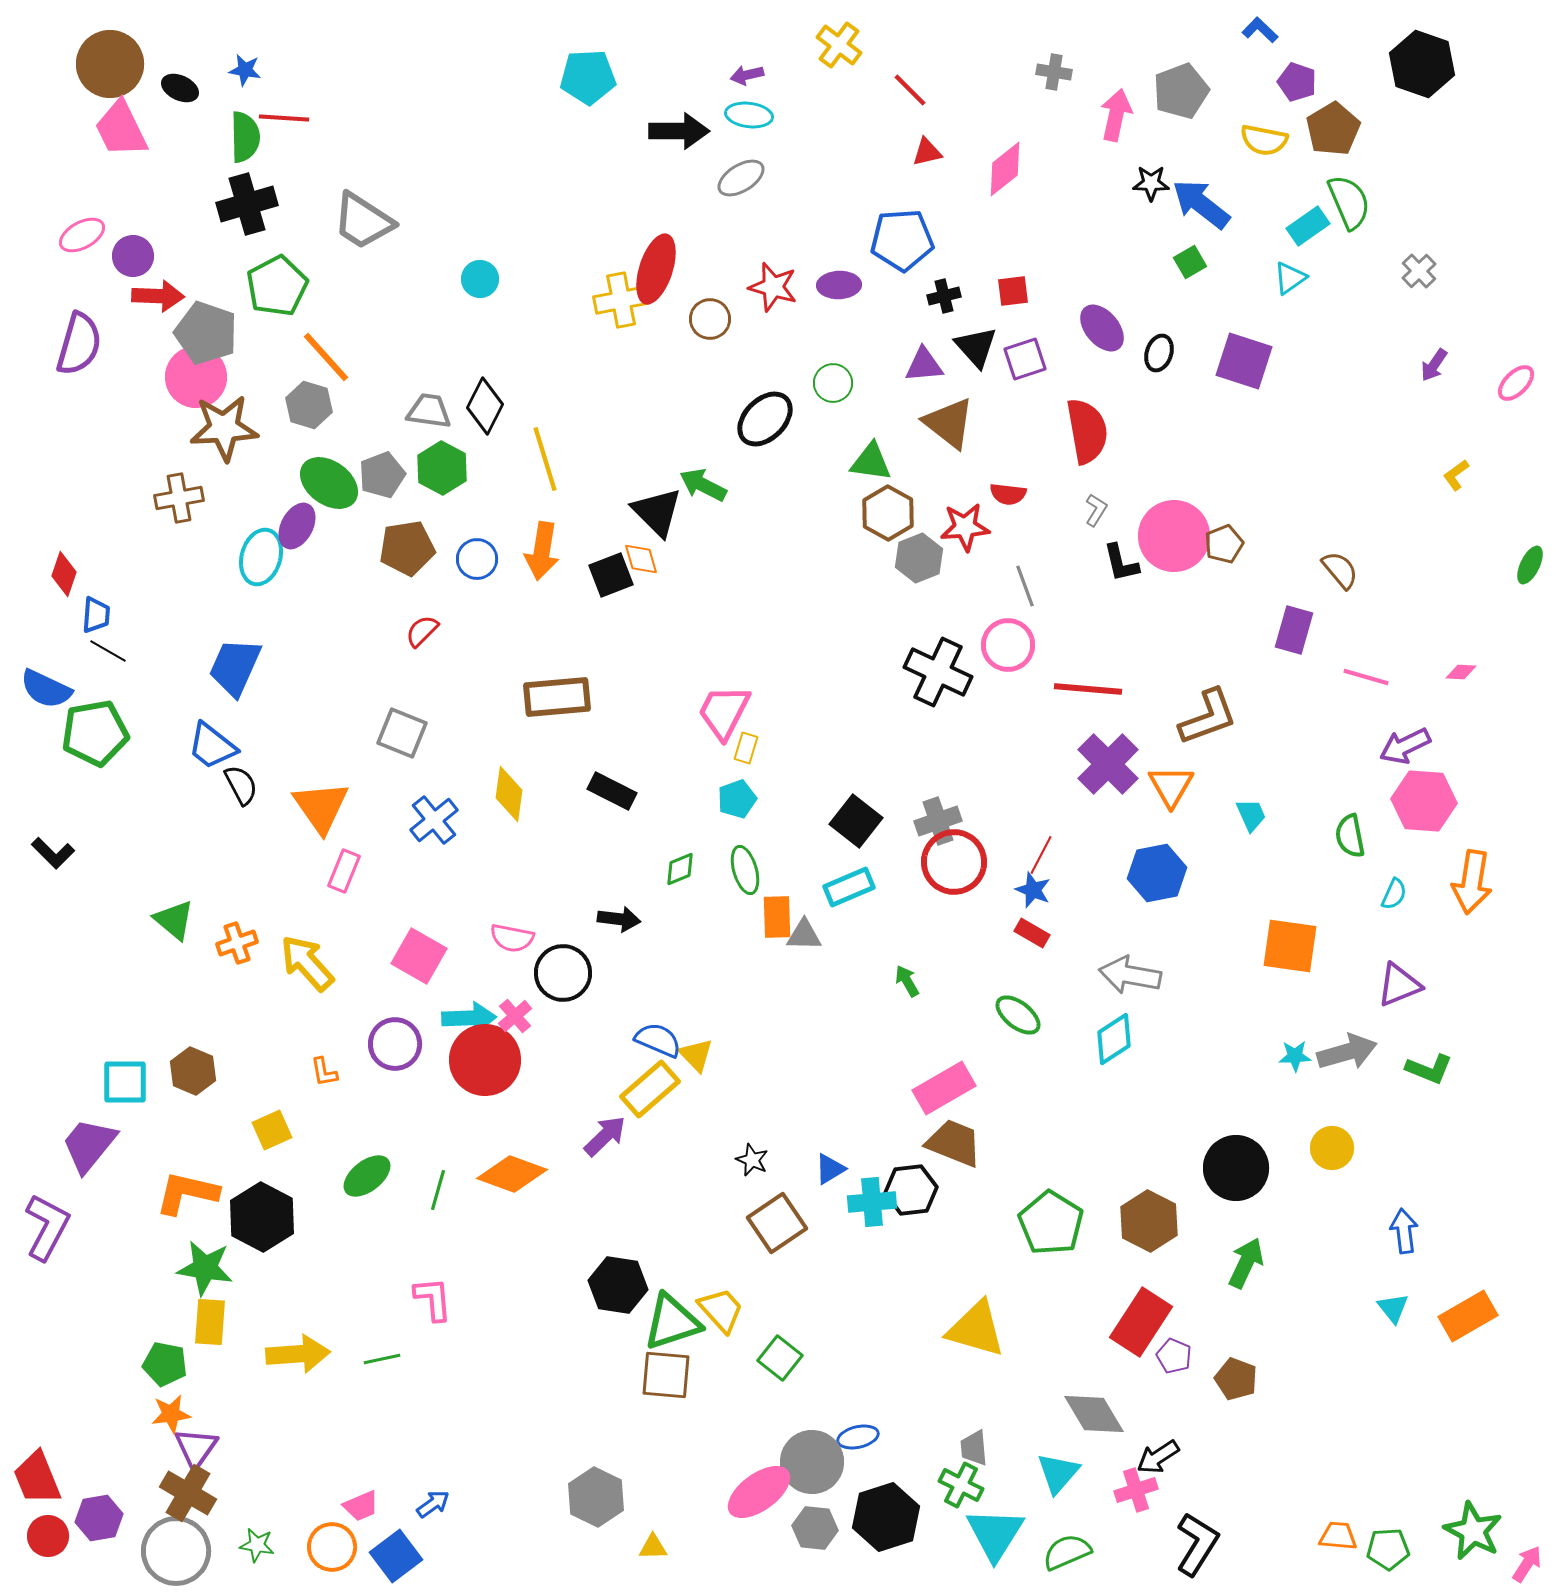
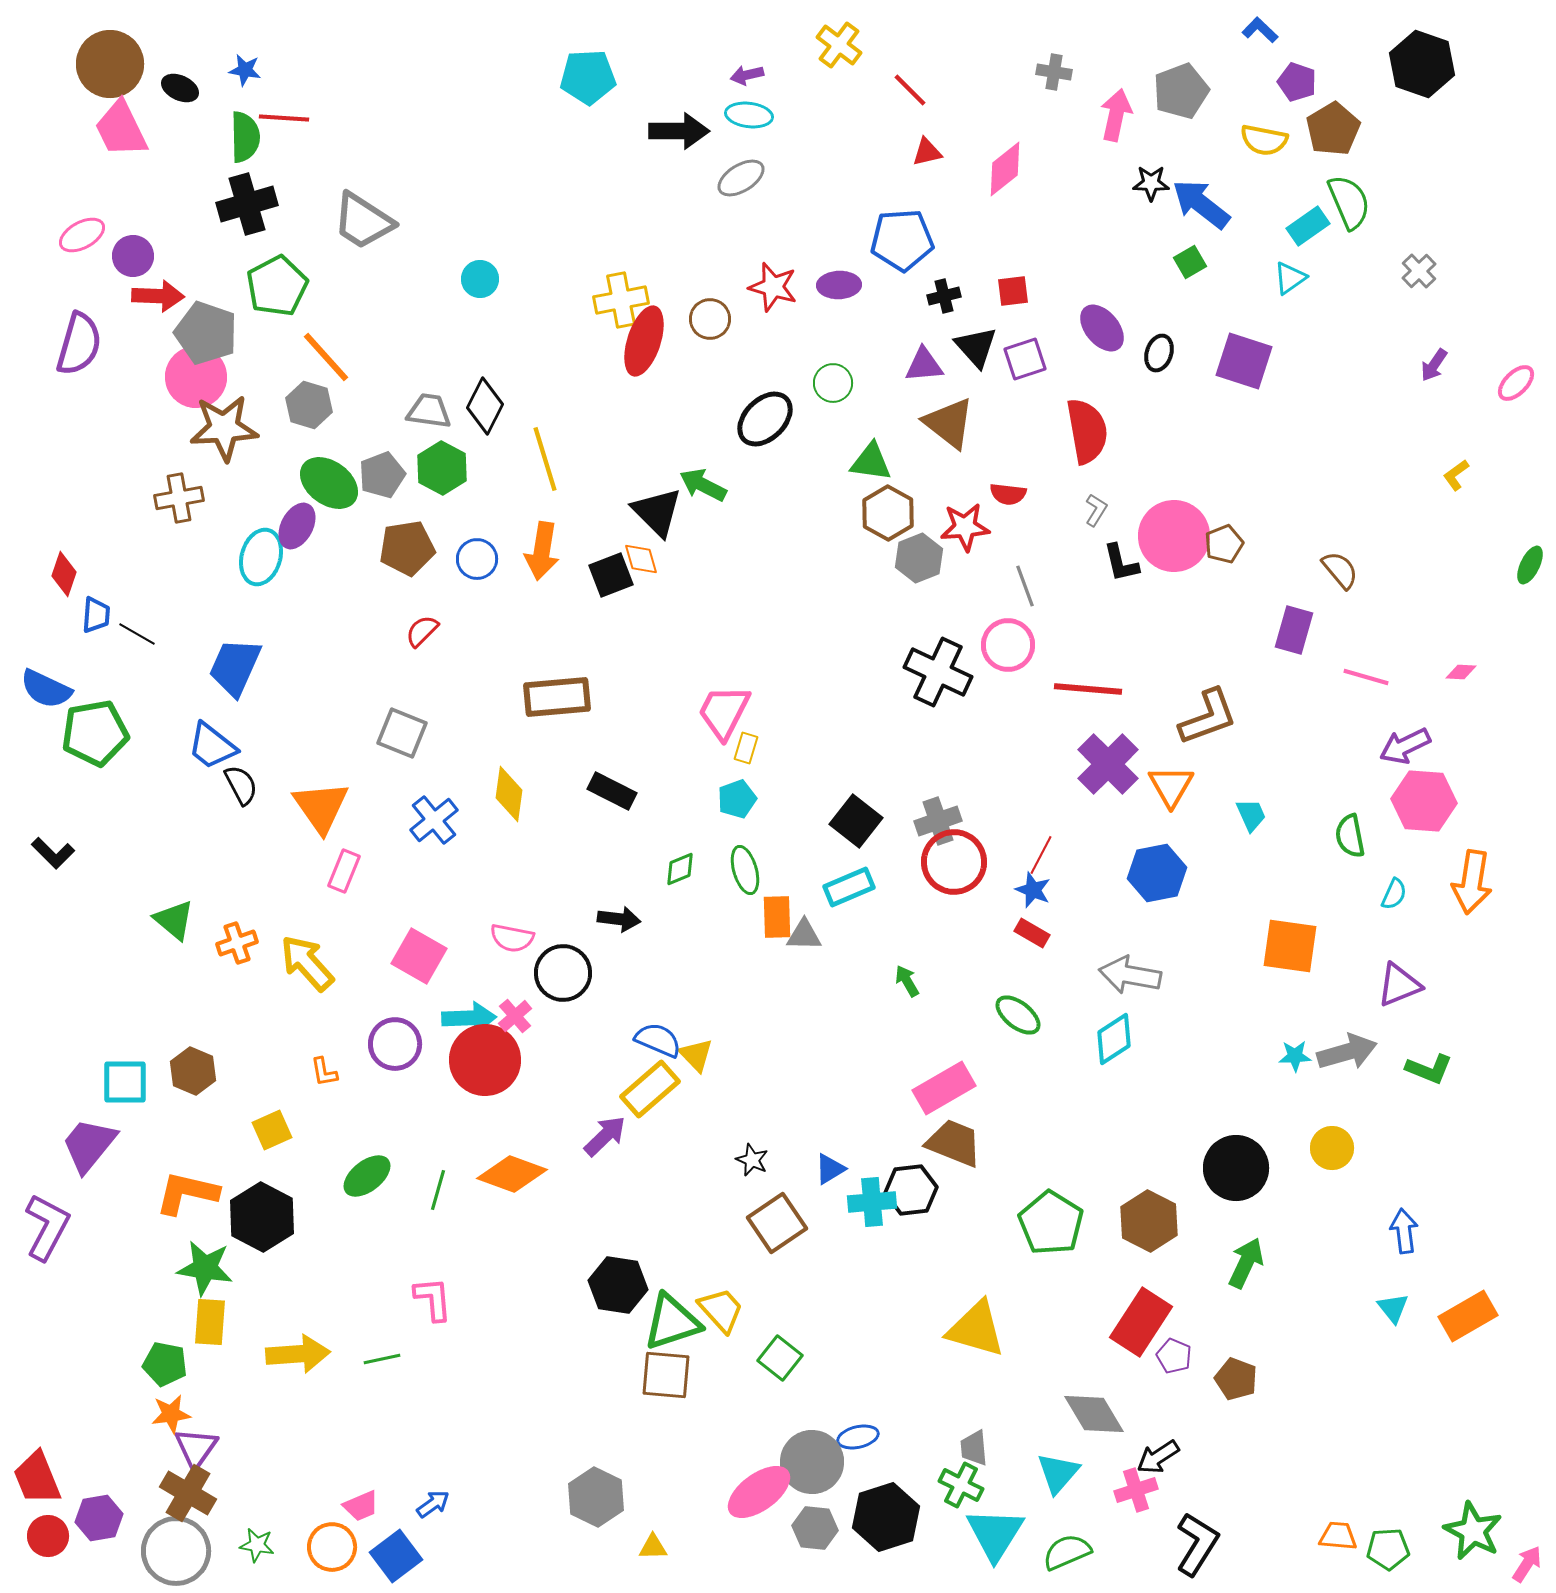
red ellipse at (656, 269): moved 12 px left, 72 px down
black line at (108, 651): moved 29 px right, 17 px up
